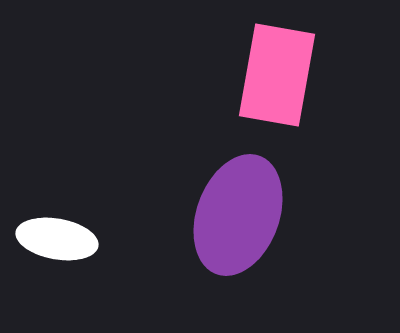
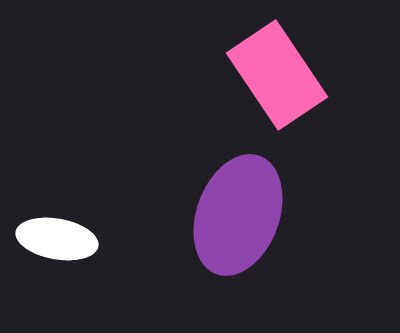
pink rectangle: rotated 44 degrees counterclockwise
